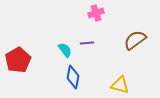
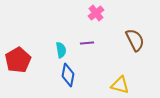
pink cross: rotated 21 degrees counterclockwise
brown semicircle: rotated 100 degrees clockwise
cyan semicircle: moved 4 px left; rotated 28 degrees clockwise
blue diamond: moved 5 px left, 2 px up
